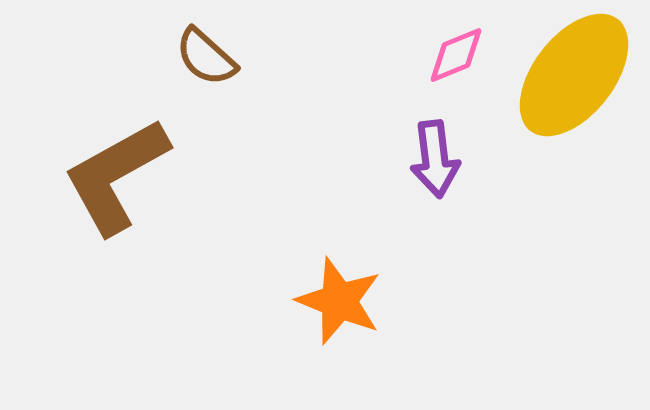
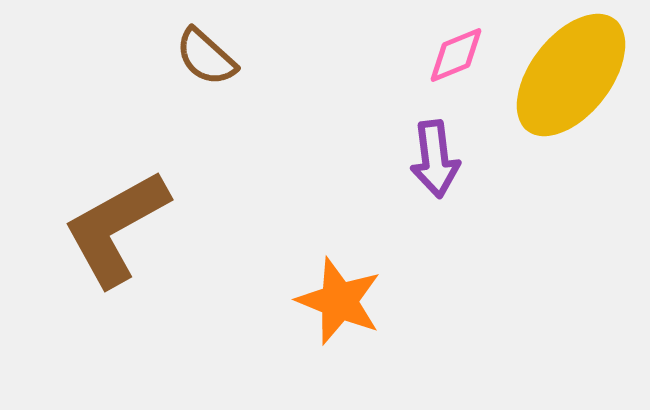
yellow ellipse: moved 3 px left
brown L-shape: moved 52 px down
